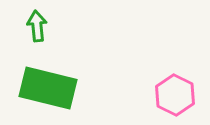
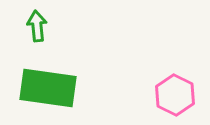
green rectangle: rotated 6 degrees counterclockwise
